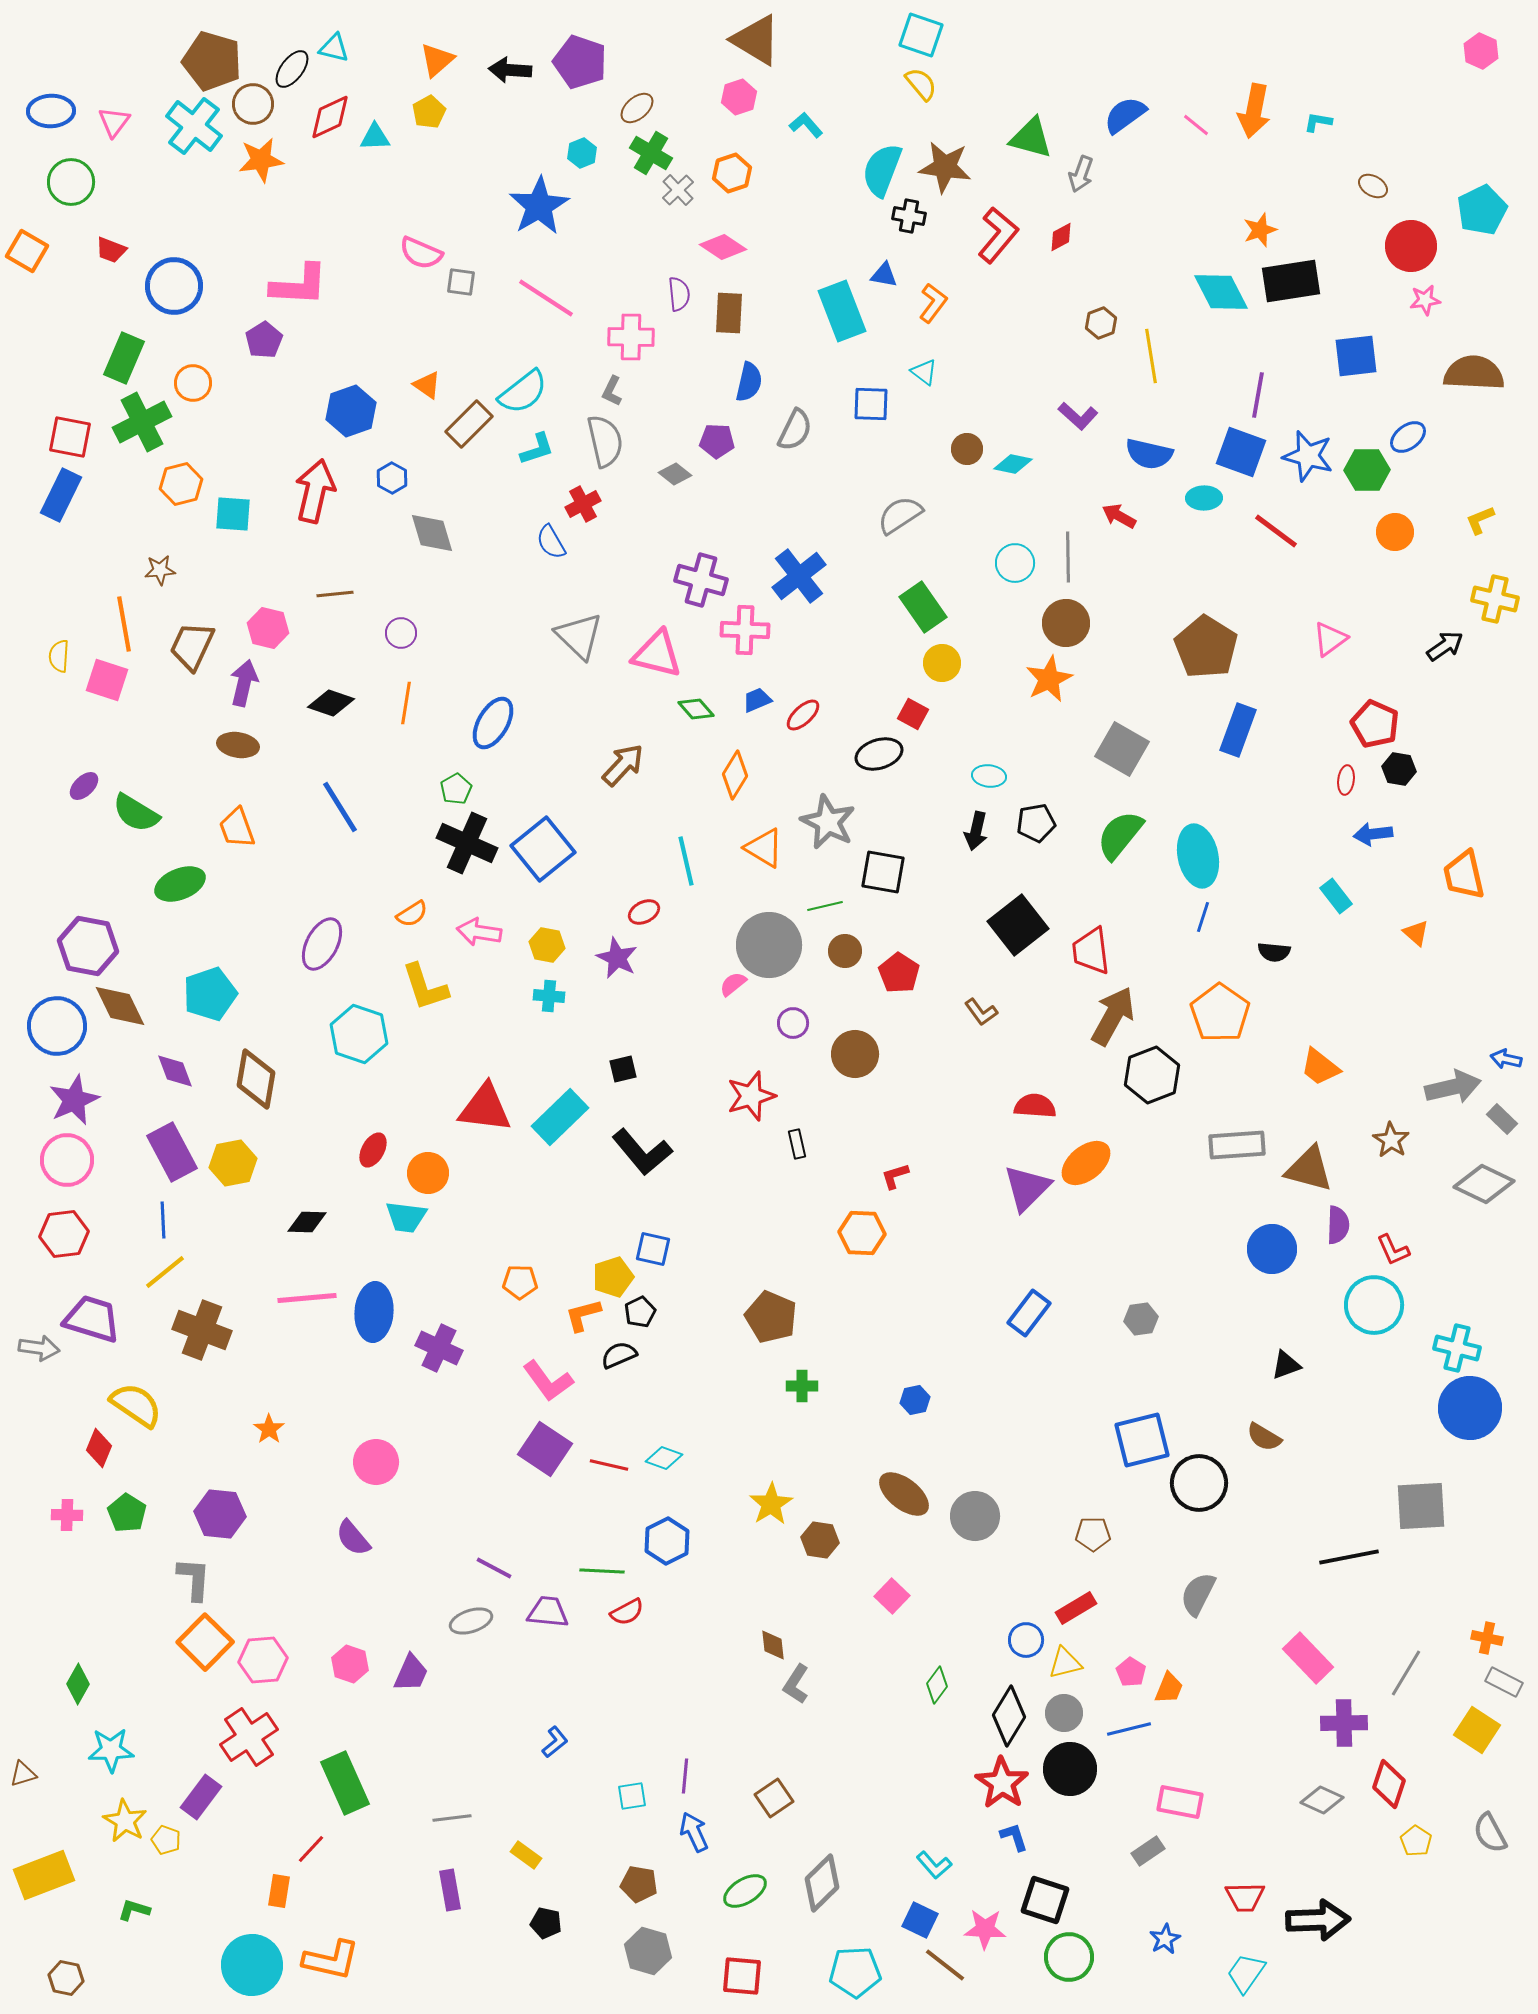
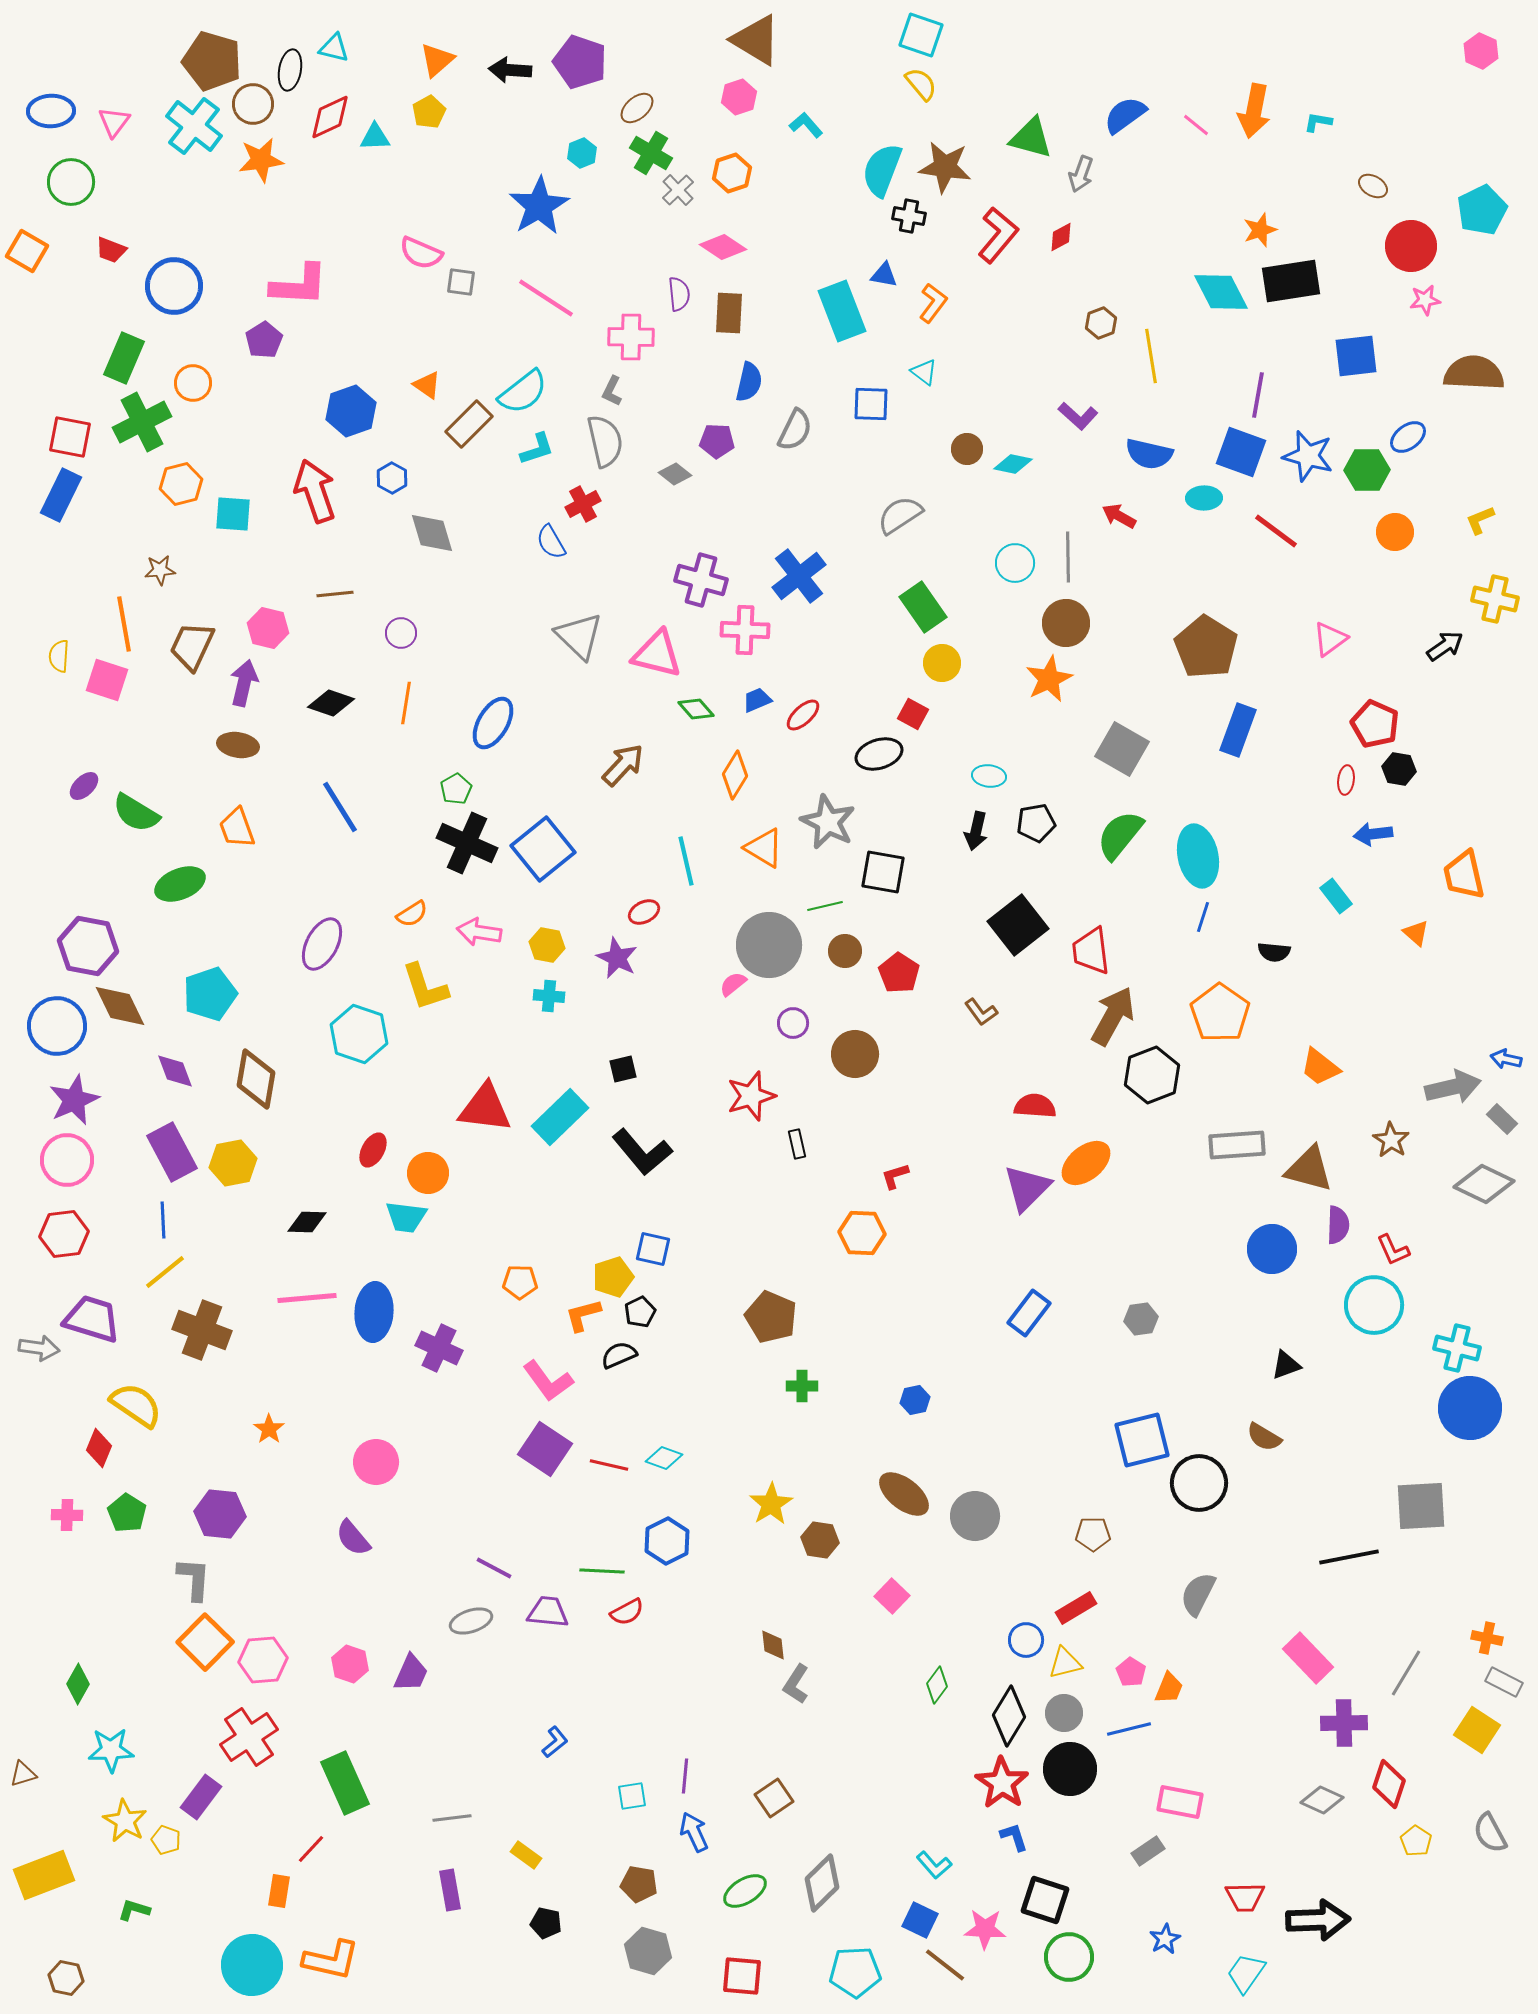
black ellipse at (292, 69): moved 2 px left, 1 px down; rotated 27 degrees counterclockwise
red arrow at (315, 491): rotated 32 degrees counterclockwise
